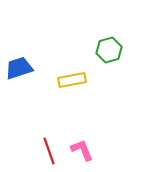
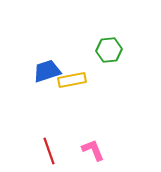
green hexagon: rotated 10 degrees clockwise
blue trapezoid: moved 28 px right, 3 px down
pink L-shape: moved 11 px right
